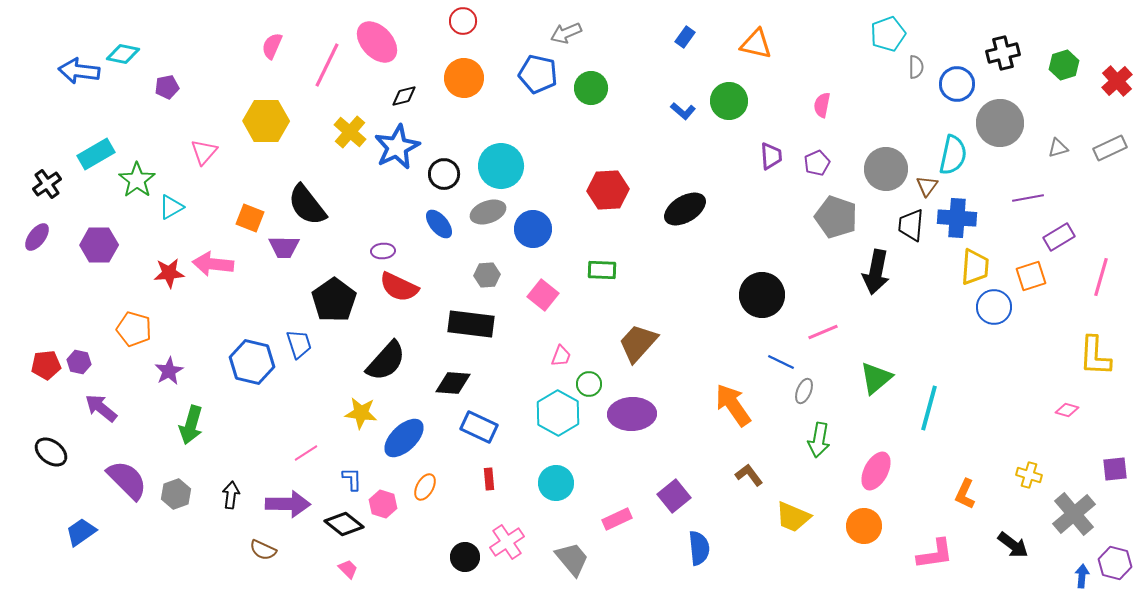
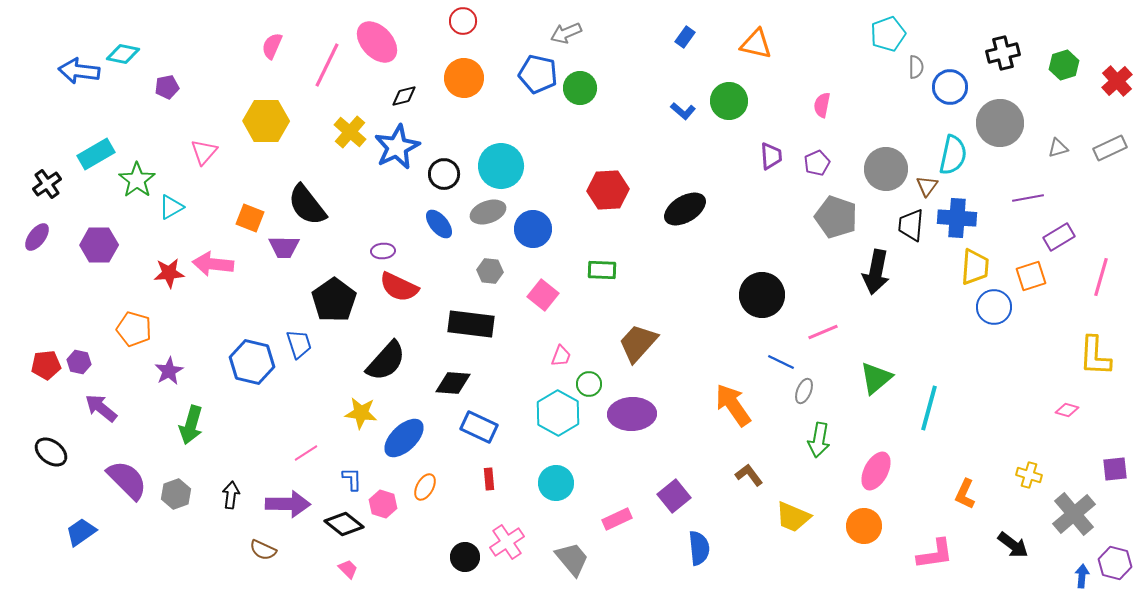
blue circle at (957, 84): moved 7 px left, 3 px down
green circle at (591, 88): moved 11 px left
gray hexagon at (487, 275): moved 3 px right, 4 px up; rotated 10 degrees clockwise
